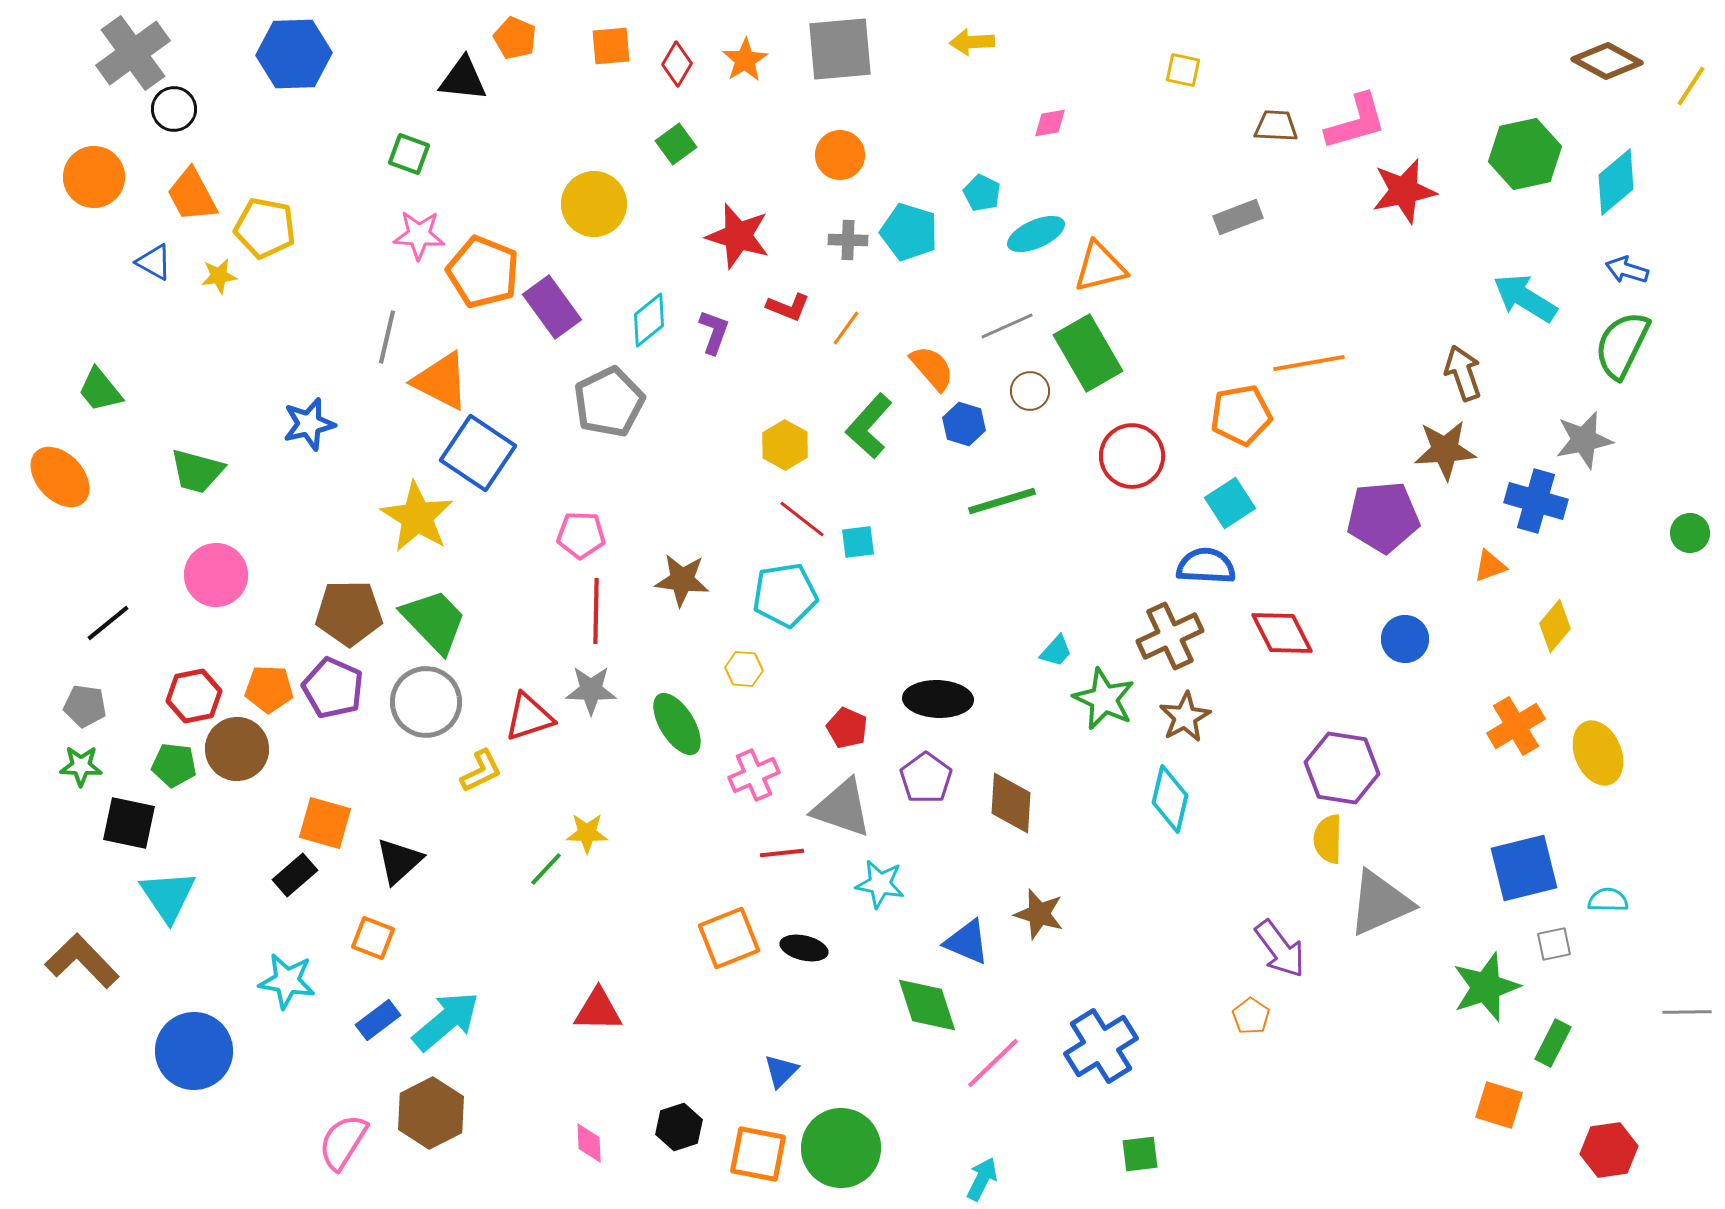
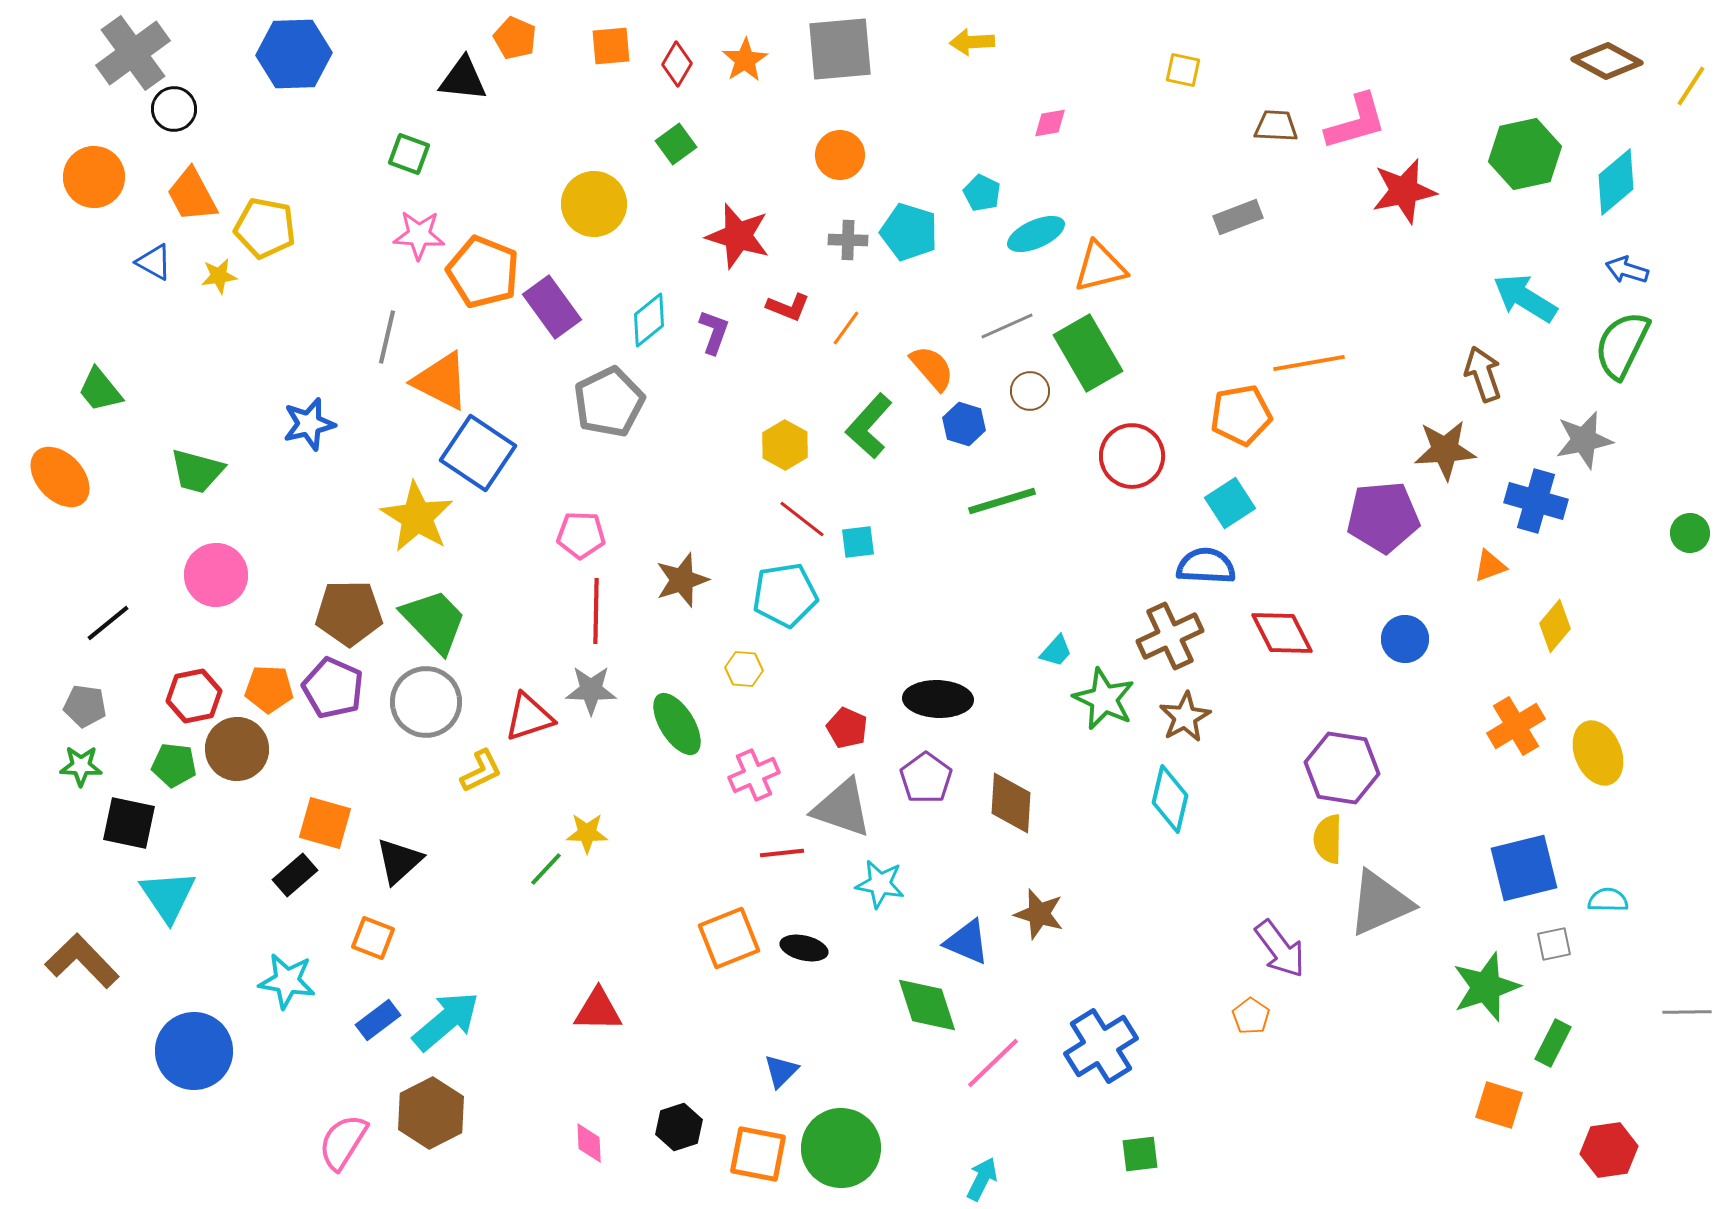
brown arrow at (1463, 373): moved 20 px right, 1 px down
brown star at (682, 580): rotated 24 degrees counterclockwise
